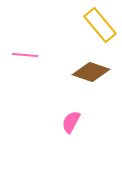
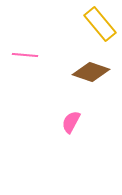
yellow rectangle: moved 1 px up
